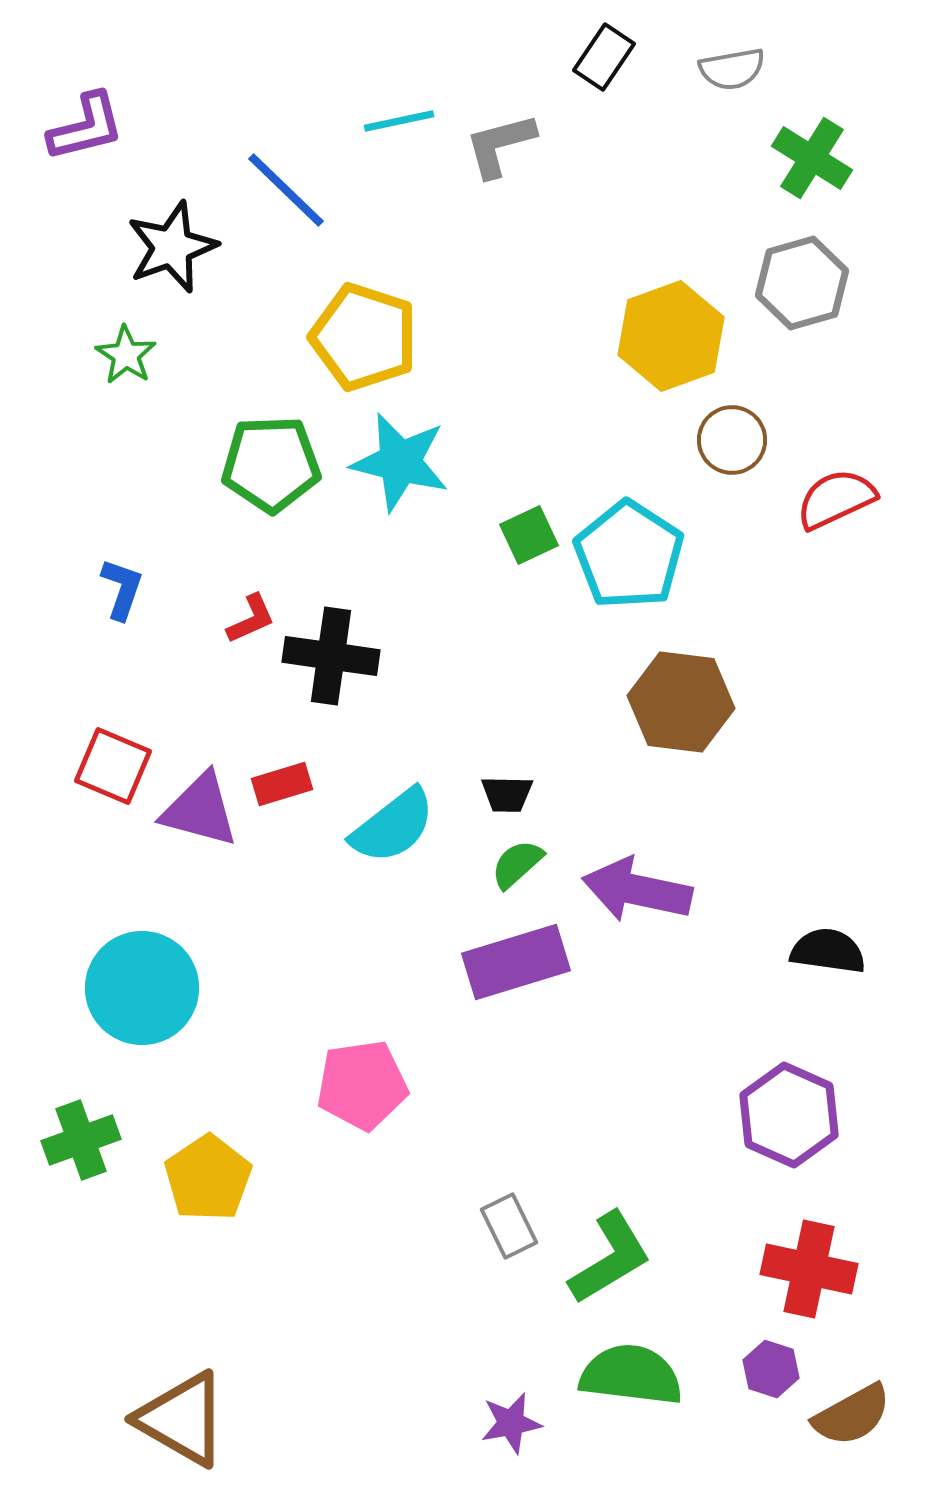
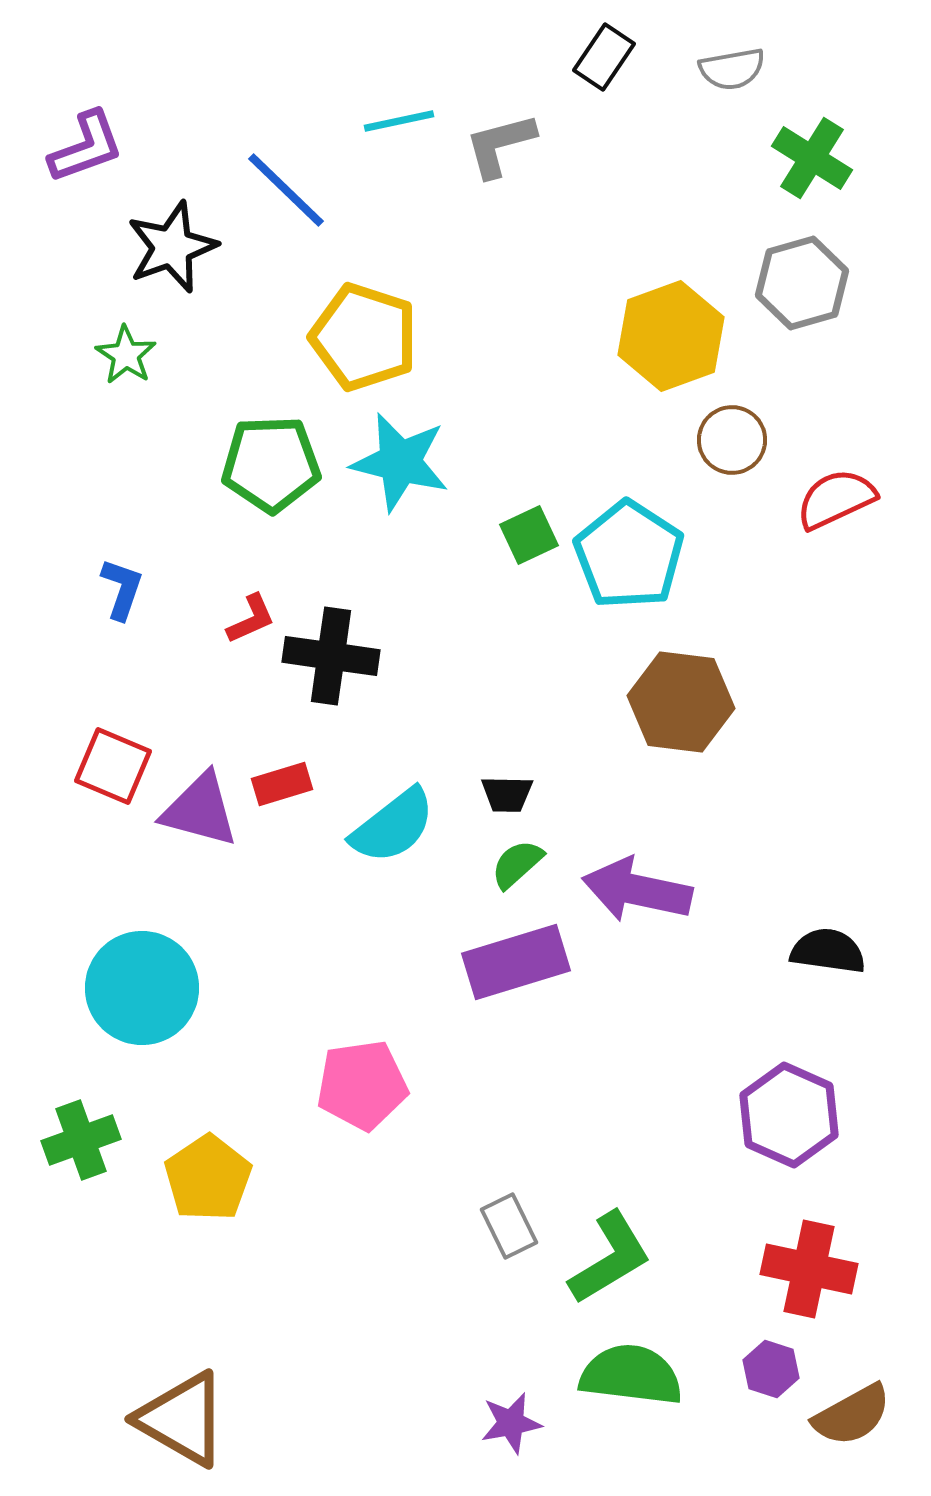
purple L-shape at (86, 127): moved 20 px down; rotated 6 degrees counterclockwise
